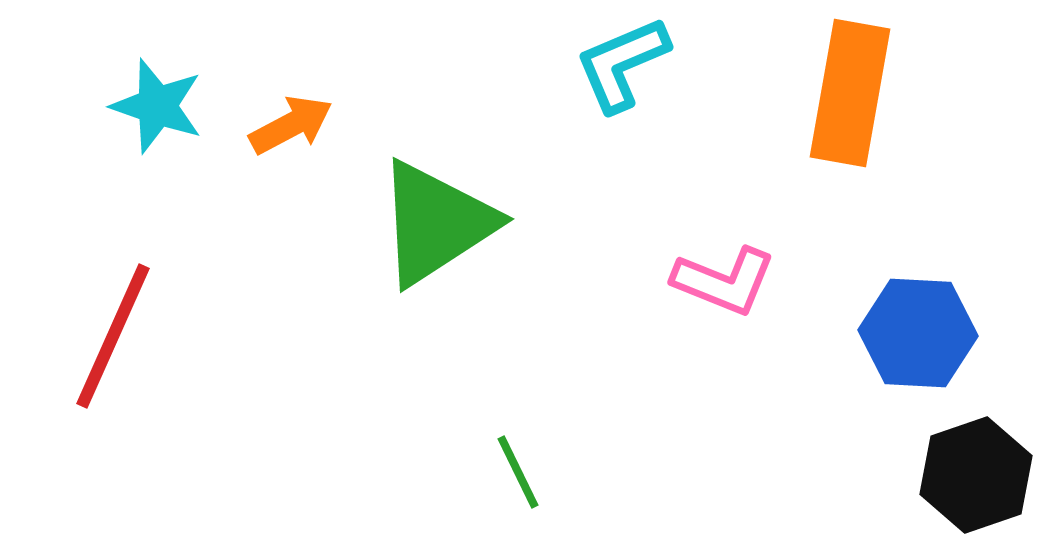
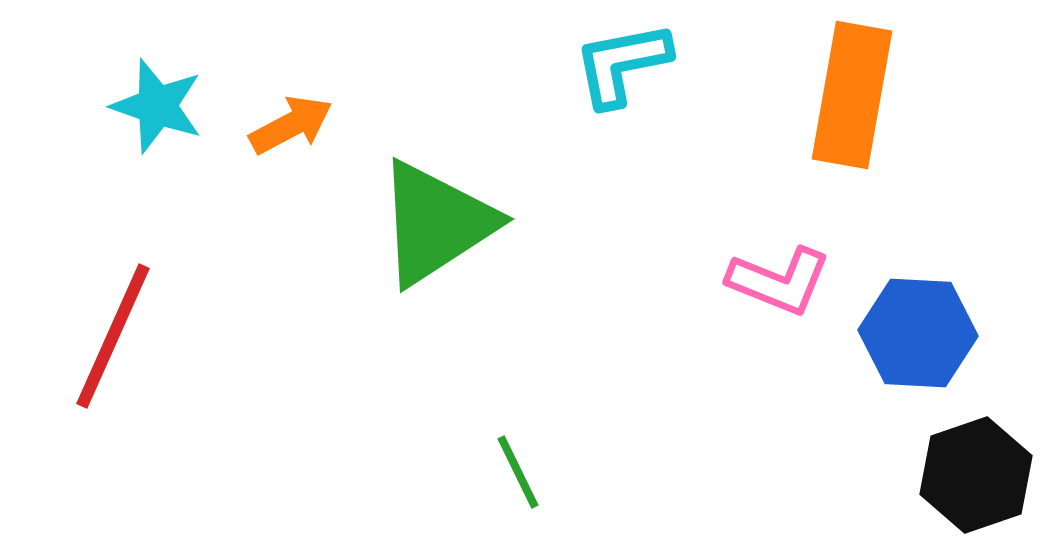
cyan L-shape: rotated 12 degrees clockwise
orange rectangle: moved 2 px right, 2 px down
pink L-shape: moved 55 px right
